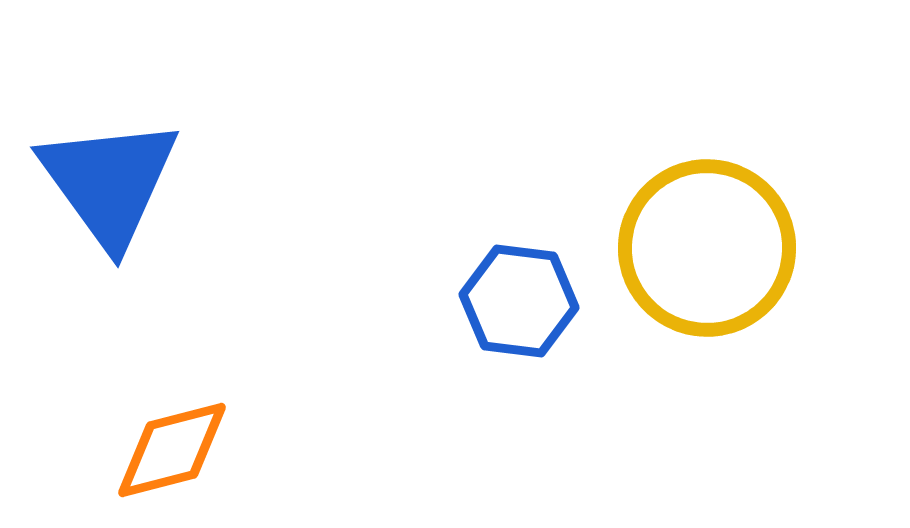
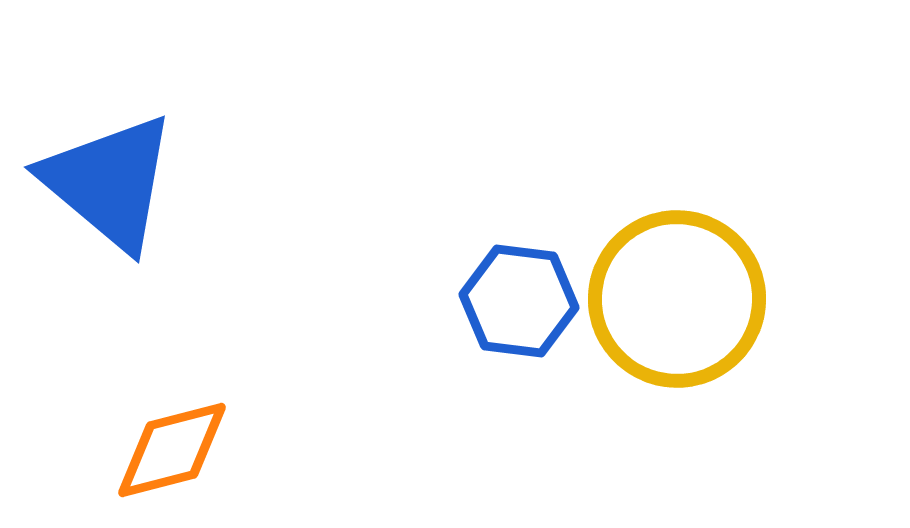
blue triangle: rotated 14 degrees counterclockwise
yellow circle: moved 30 px left, 51 px down
